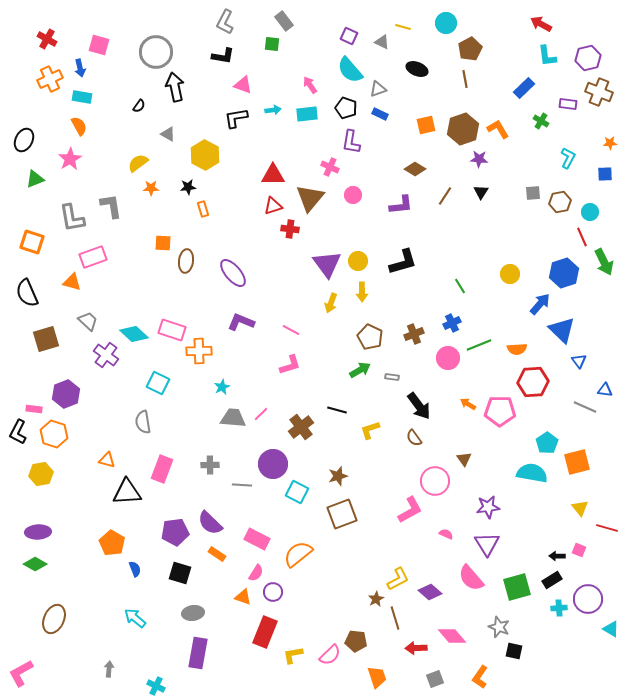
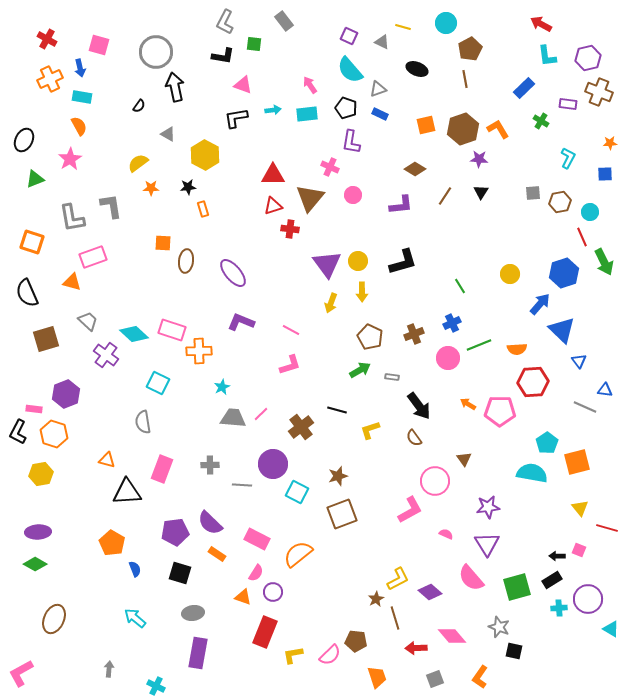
green square at (272, 44): moved 18 px left
